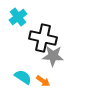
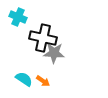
cyan cross: rotated 30 degrees counterclockwise
gray star: moved 1 px right, 3 px up
cyan semicircle: moved 1 px right, 2 px down
